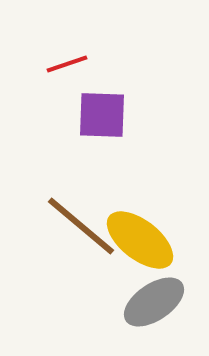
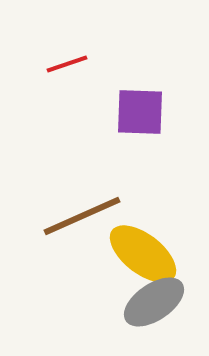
purple square: moved 38 px right, 3 px up
brown line: moved 1 px right, 10 px up; rotated 64 degrees counterclockwise
yellow ellipse: moved 3 px right, 14 px down
